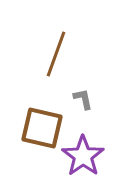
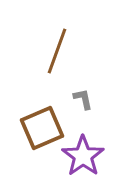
brown line: moved 1 px right, 3 px up
brown square: rotated 36 degrees counterclockwise
